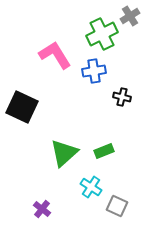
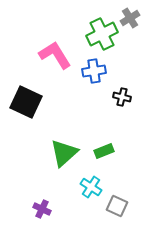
gray cross: moved 2 px down
black square: moved 4 px right, 5 px up
purple cross: rotated 12 degrees counterclockwise
